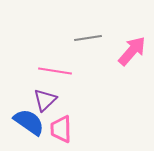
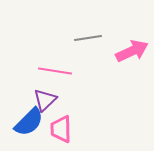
pink arrow: rotated 24 degrees clockwise
blue semicircle: rotated 100 degrees clockwise
